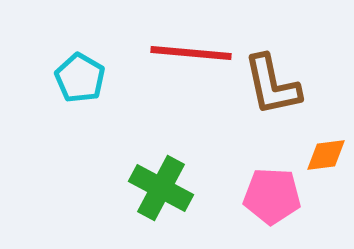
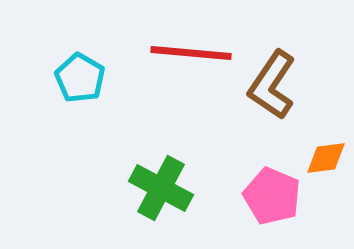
brown L-shape: rotated 46 degrees clockwise
orange diamond: moved 3 px down
pink pentagon: rotated 20 degrees clockwise
